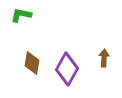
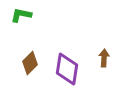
brown diamond: moved 2 px left; rotated 35 degrees clockwise
purple diamond: rotated 20 degrees counterclockwise
